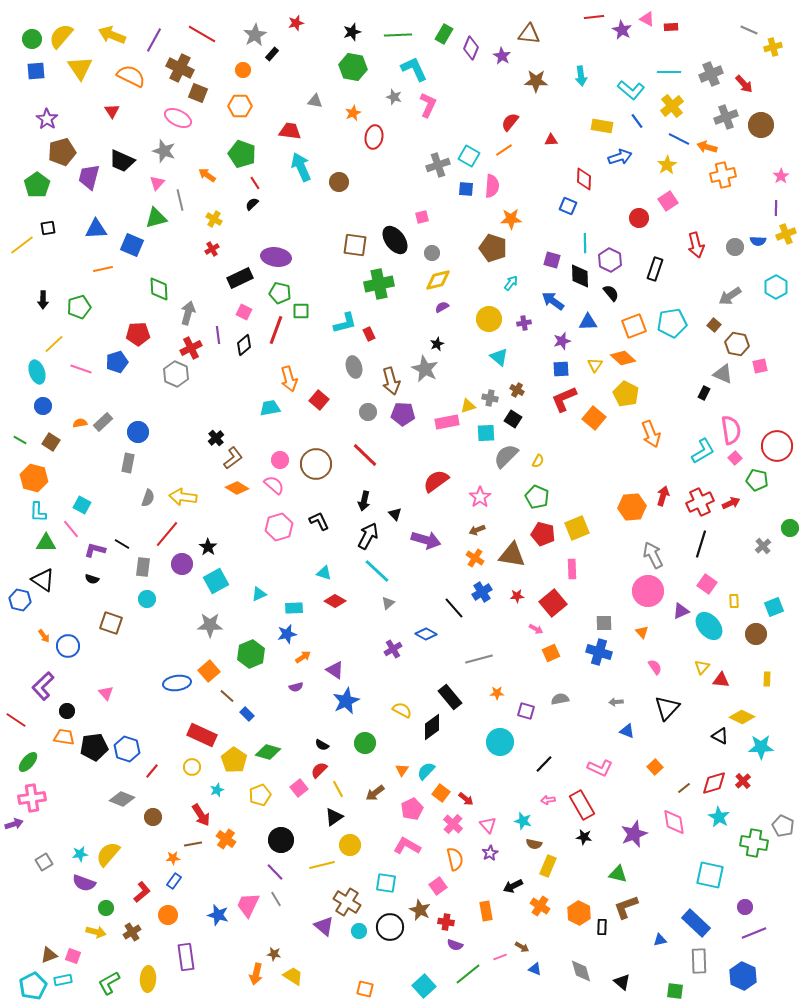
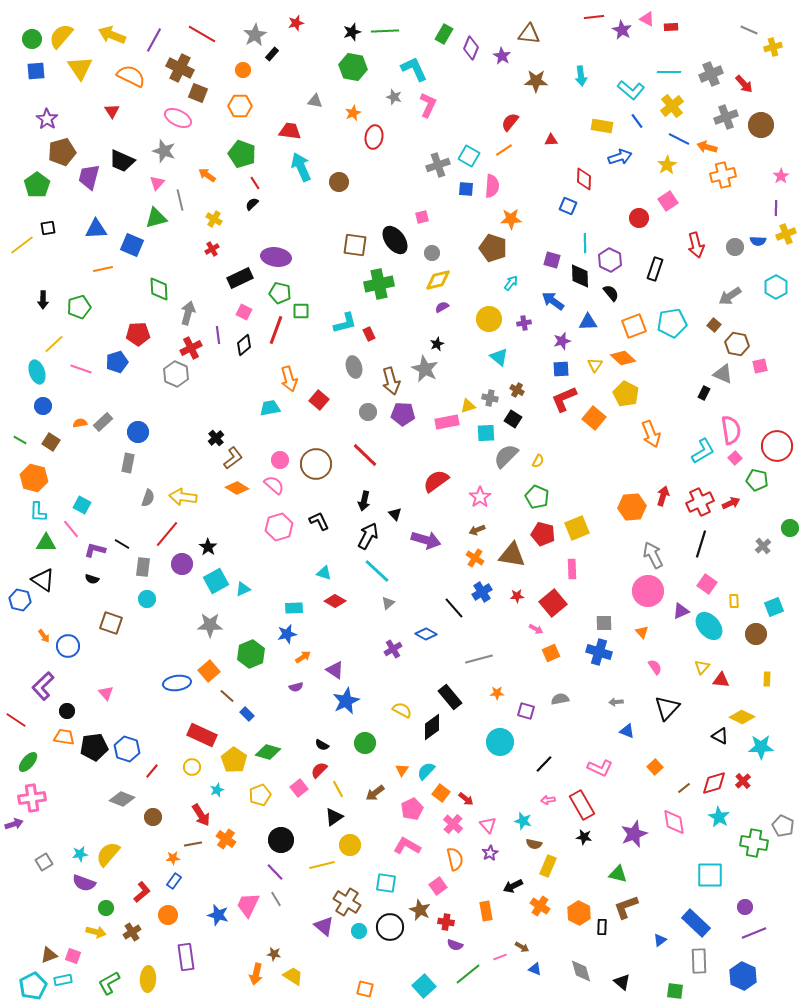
green line at (398, 35): moved 13 px left, 4 px up
cyan triangle at (259, 594): moved 16 px left, 5 px up
cyan square at (710, 875): rotated 12 degrees counterclockwise
blue triangle at (660, 940): rotated 24 degrees counterclockwise
